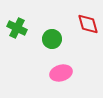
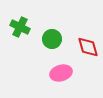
red diamond: moved 23 px down
green cross: moved 3 px right, 1 px up
